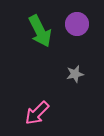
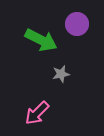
green arrow: moved 1 px right, 9 px down; rotated 36 degrees counterclockwise
gray star: moved 14 px left
